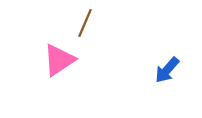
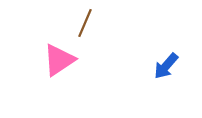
blue arrow: moved 1 px left, 4 px up
